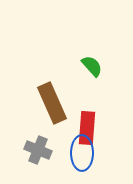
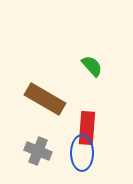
brown rectangle: moved 7 px left, 4 px up; rotated 36 degrees counterclockwise
gray cross: moved 1 px down
